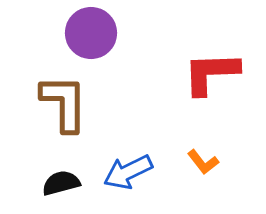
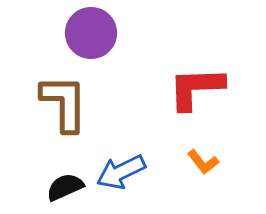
red L-shape: moved 15 px left, 15 px down
blue arrow: moved 7 px left
black semicircle: moved 4 px right, 4 px down; rotated 9 degrees counterclockwise
